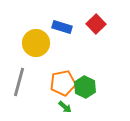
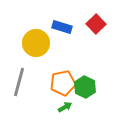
green arrow: rotated 72 degrees counterclockwise
